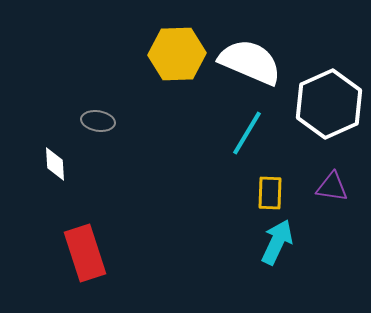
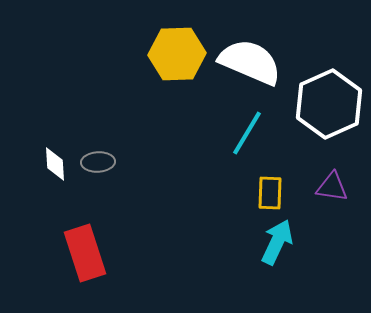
gray ellipse: moved 41 px down; rotated 12 degrees counterclockwise
